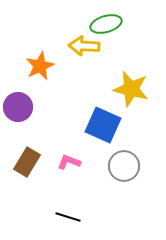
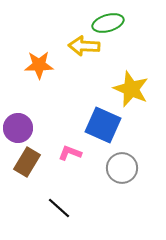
green ellipse: moved 2 px right, 1 px up
orange star: moved 1 px left, 1 px up; rotated 24 degrees clockwise
yellow star: rotated 9 degrees clockwise
purple circle: moved 21 px down
pink L-shape: moved 1 px right, 9 px up
gray circle: moved 2 px left, 2 px down
black line: moved 9 px left, 9 px up; rotated 25 degrees clockwise
